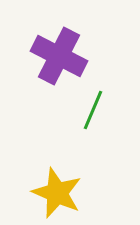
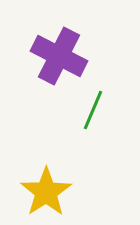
yellow star: moved 11 px left, 1 px up; rotated 15 degrees clockwise
